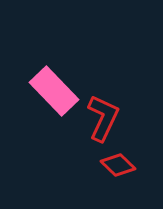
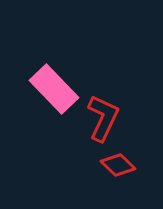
pink rectangle: moved 2 px up
